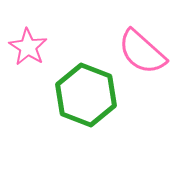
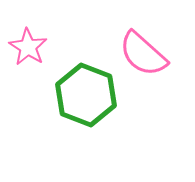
pink semicircle: moved 1 px right, 2 px down
